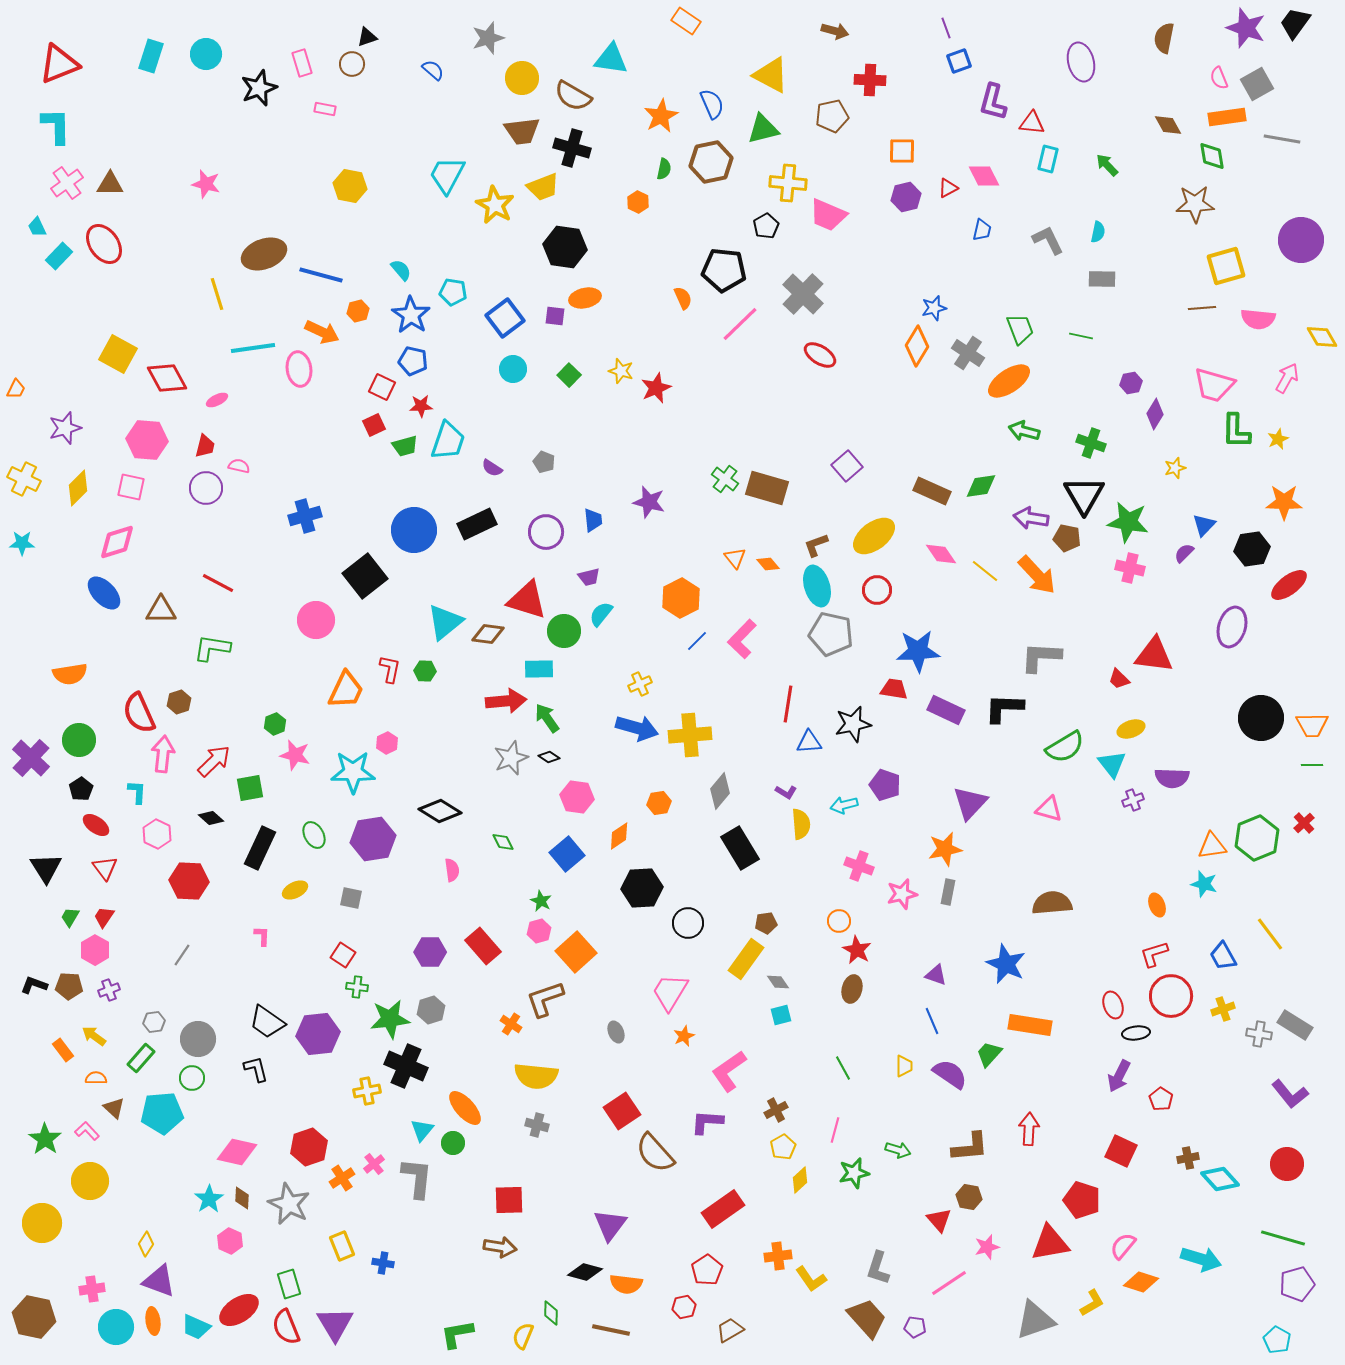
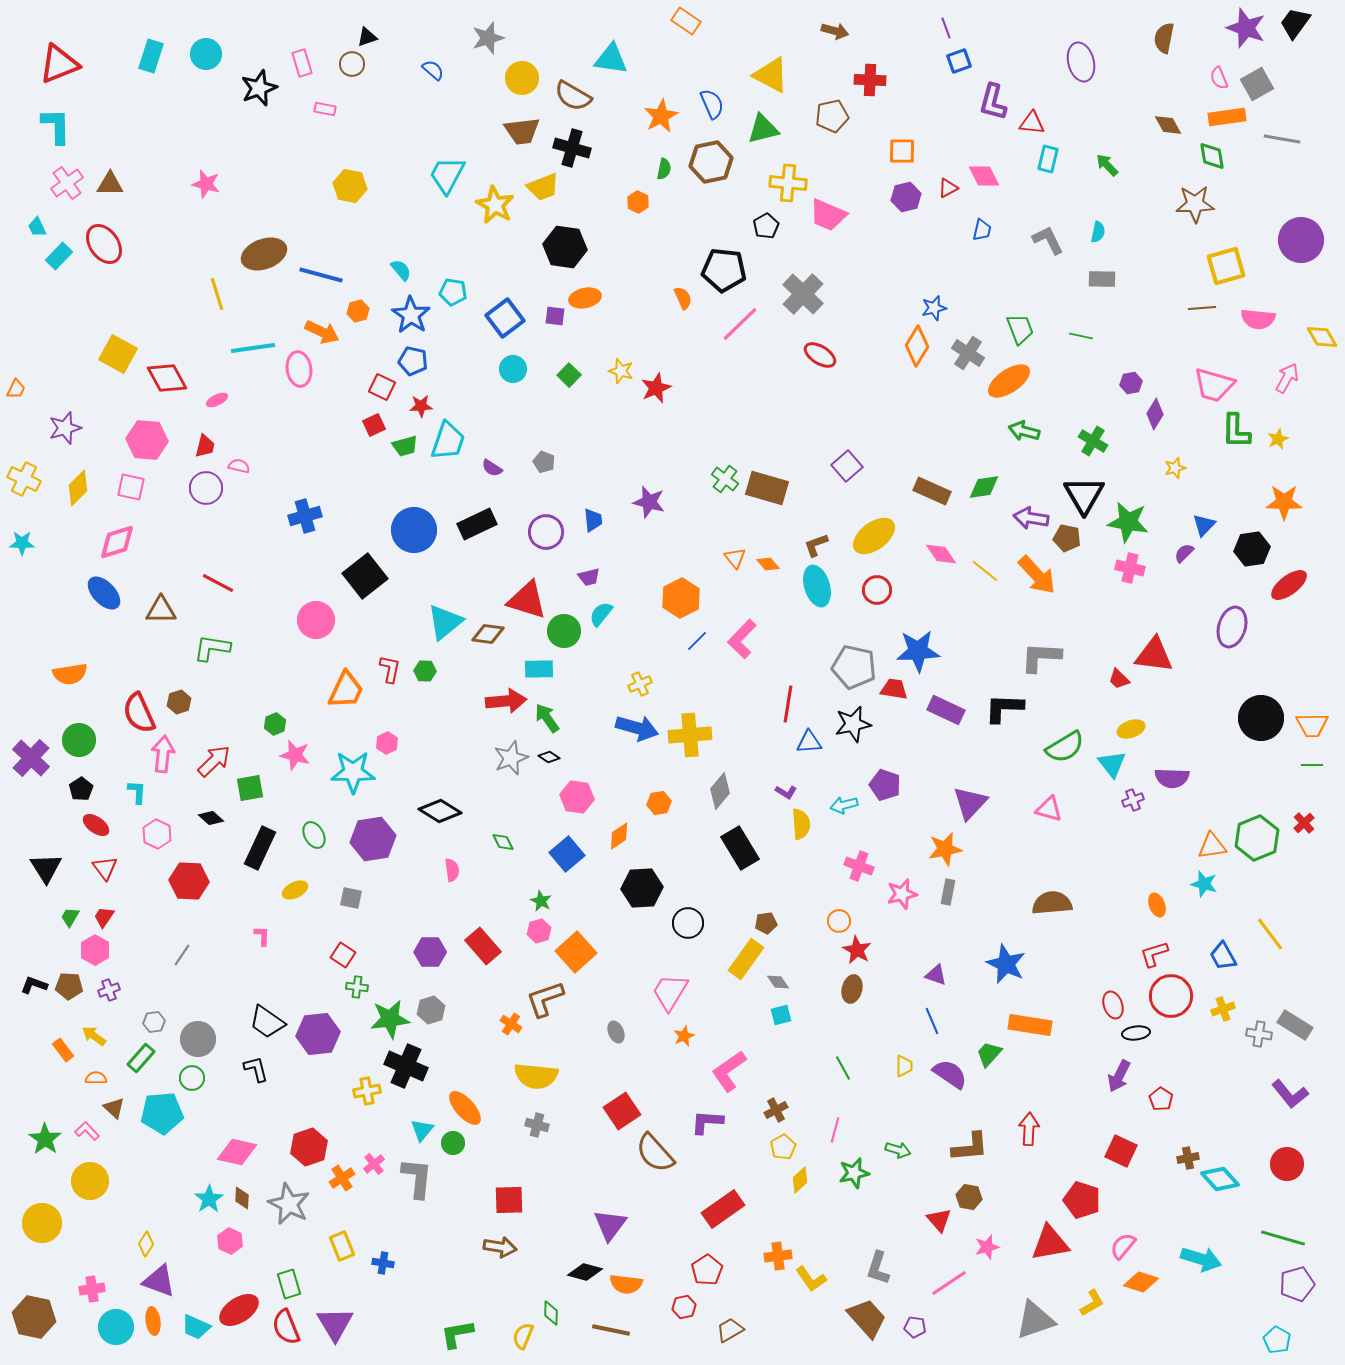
green cross at (1091, 443): moved 2 px right, 2 px up; rotated 12 degrees clockwise
green diamond at (981, 486): moved 3 px right, 1 px down
gray pentagon at (831, 634): moved 23 px right, 33 px down
